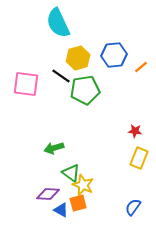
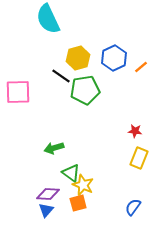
cyan semicircle: moved 10 px left, 4 px up
blue hexagon: moved 3 px down; rotated 20 degrees counterclockwise
pink square: moved 8 px left, 8 px down; rotated 8 degrees counterclockwise
blue triangle: moved 15 px left; rotated 42 degrees clockwise
